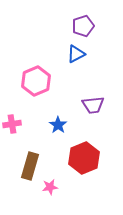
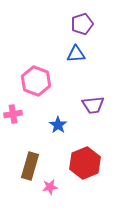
purple pentagon: moved 1 px left, 2 px up
blue triangle: rotated 24 degrees clockwise
pink hexagon: rotated 16 degrees counterclockwise
pink cross: moved 1 px right, 10 px up
red hexagon: moved 1 px right, 5 px down
